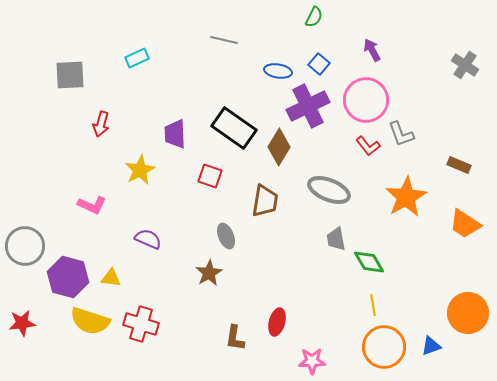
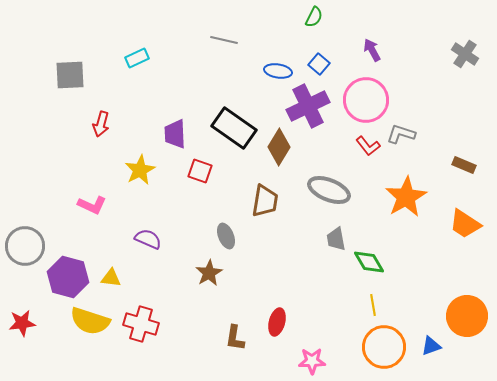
gray cross at (465, 65): moved 11 px up
gray L-shape at (401, 134): rotated 128 degrees clockwise
brown rectangle at (459, 165): moved 5 px right
red square at (210, 176): moved 10 px left, 5 px up
orange circle at (468, 313): moved 1 px left, 3 px down
